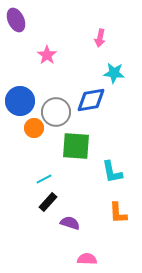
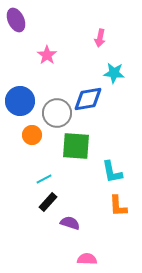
blue diamond: moved 3 px left, 1 px up
gray circle: moved 1 px right, 1 px down
orange circle: moved 2 px left, 7 px down
orange L-shape: moved 7 px up
